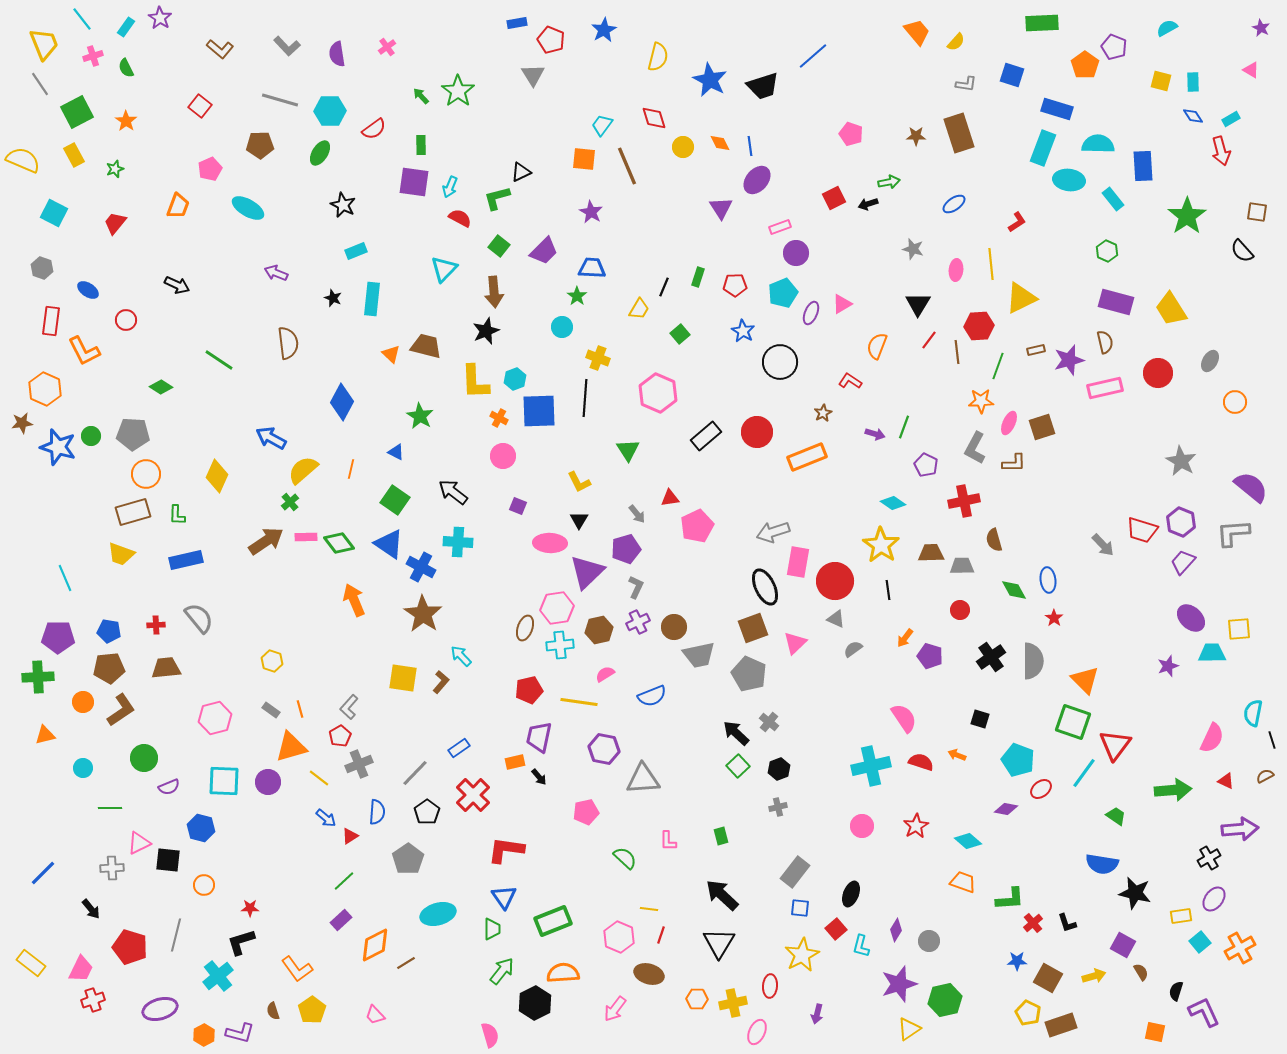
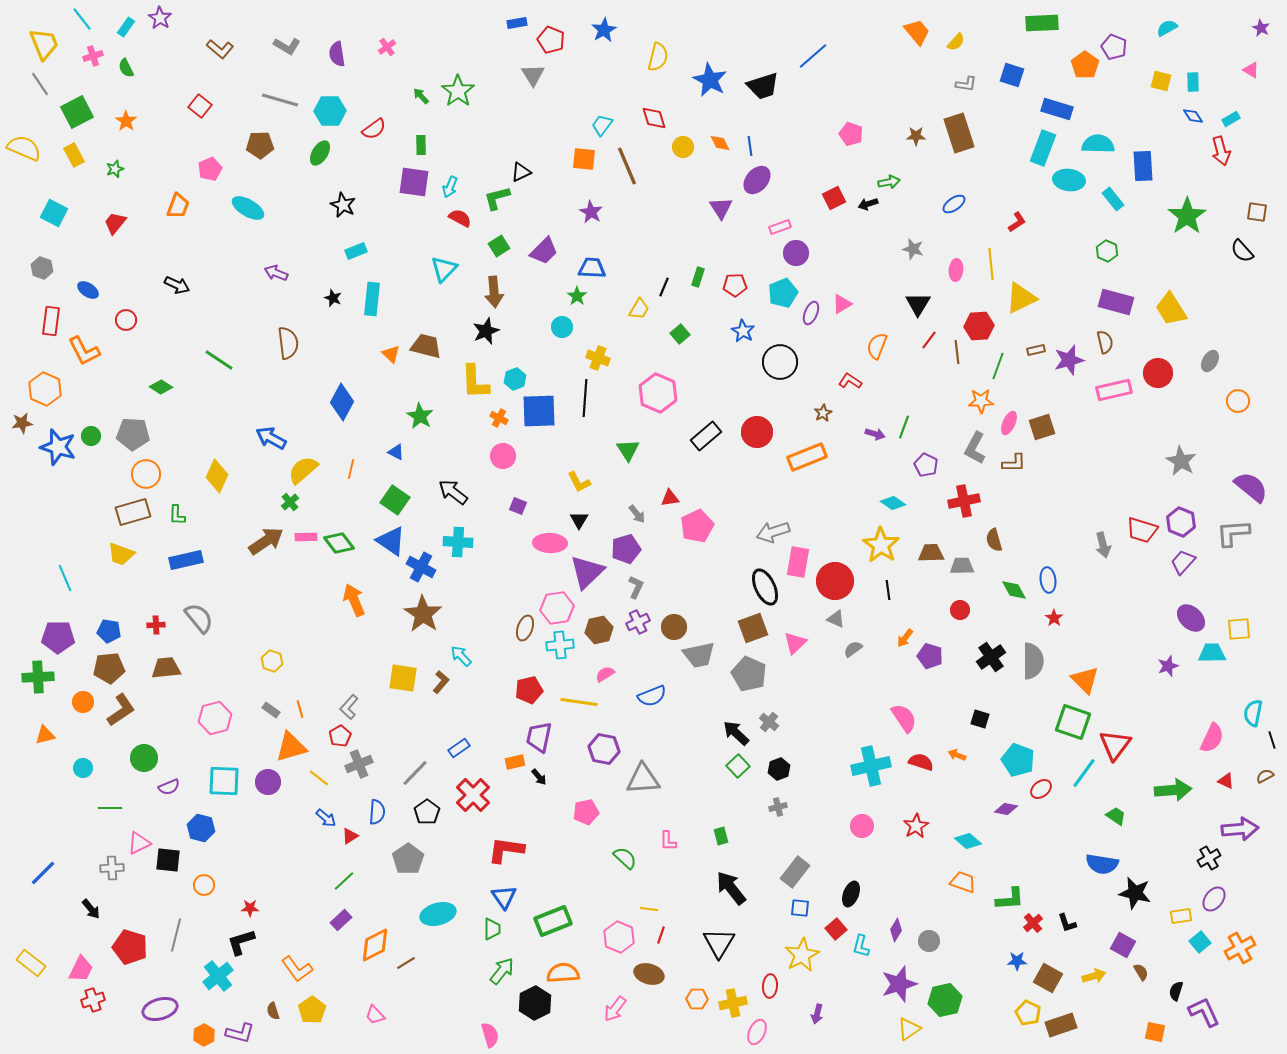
gray L-shape at (287, 46): rotated 16 degrees counterclockwise
yellow semicircle at (23, 160): moved 1 px right, 12 px up
green square at (499, 246): rotated 20 degrees clockwise
pink rectangle at (1105, 388): moved 9 px right, 2 px down
orange circle at (1235, 402): moved 3 px right, 1 px up
blue triangle at (389, 544): moved 2 px right, 3 px up
gray arrow at (1103, 545): rotated 30 degrees clockwise
black arrow at (722, 895): moved 9 px right, 7 px up; rotated 9 degrees clockwise
